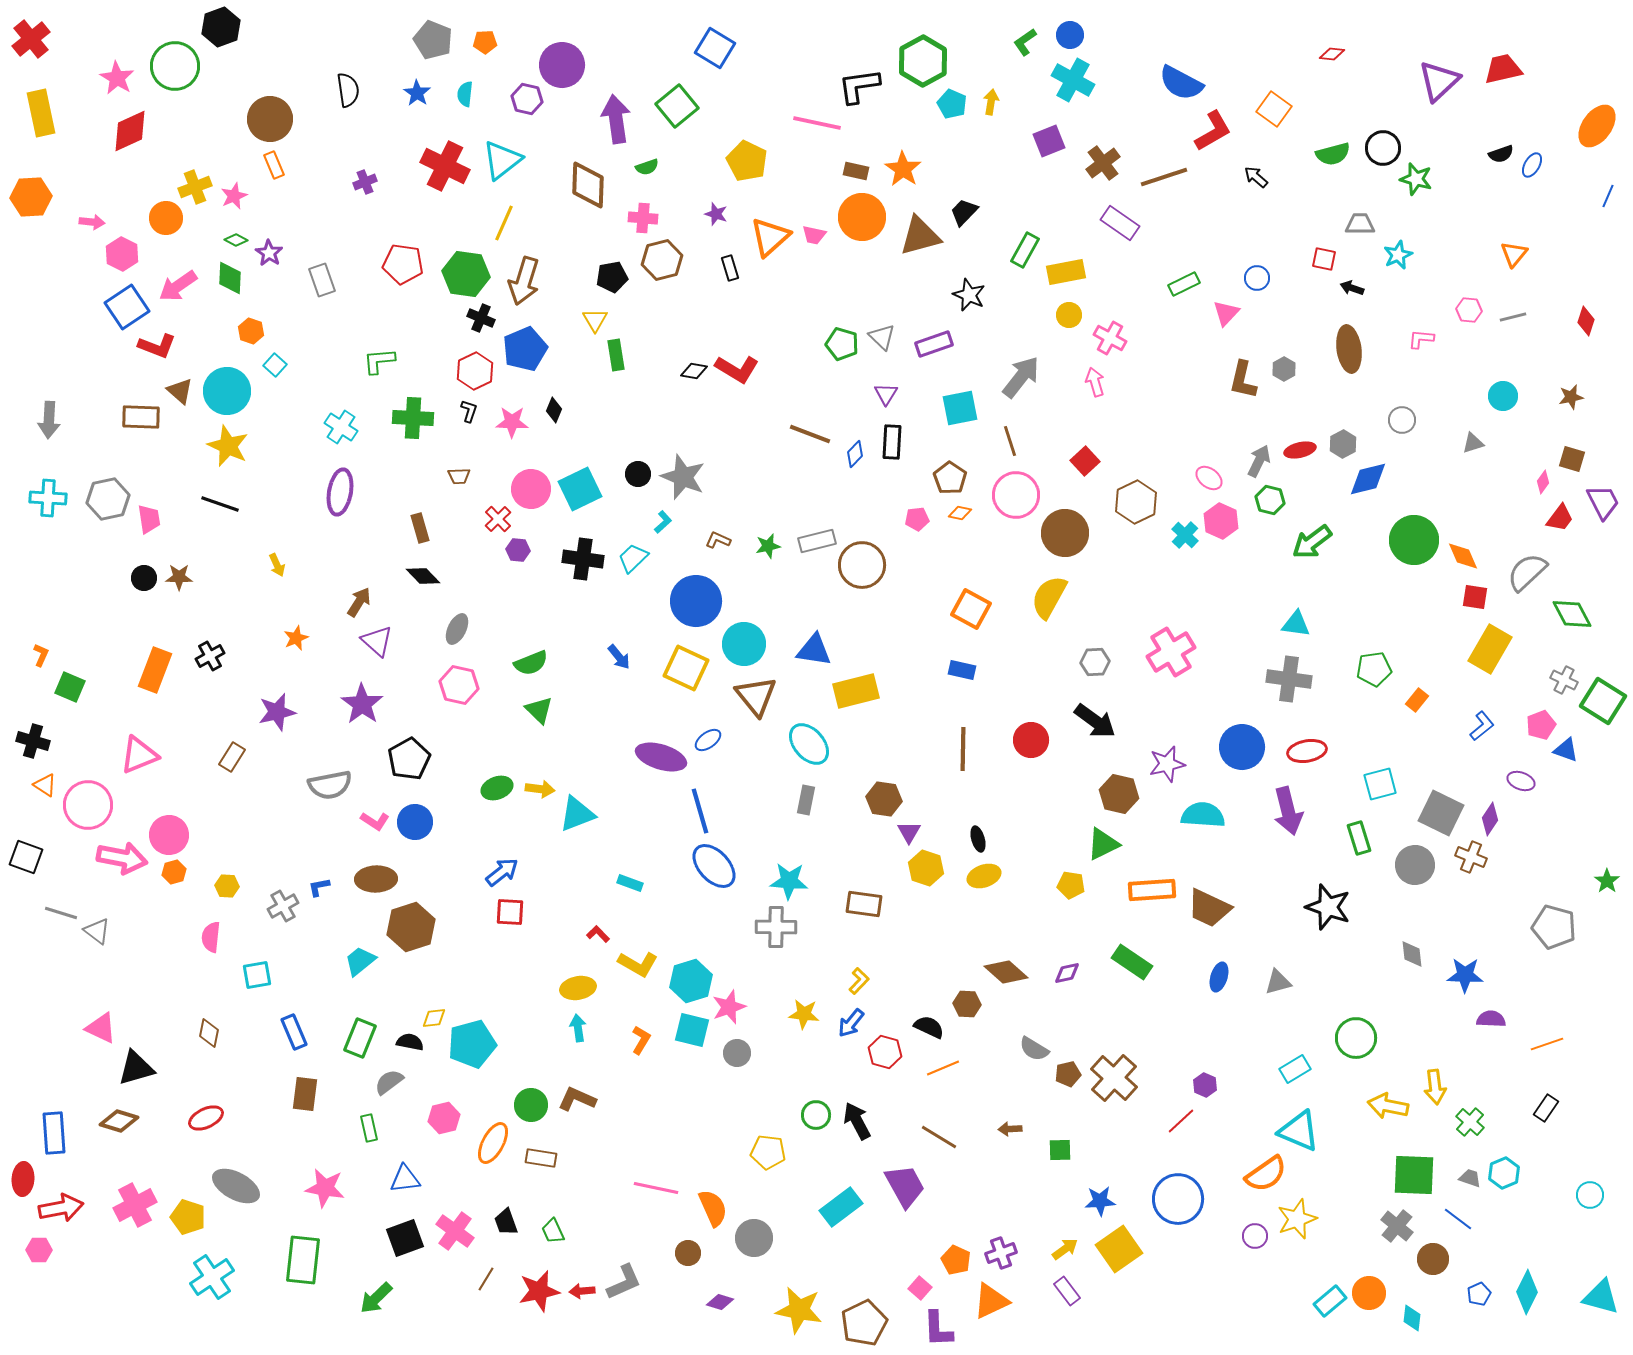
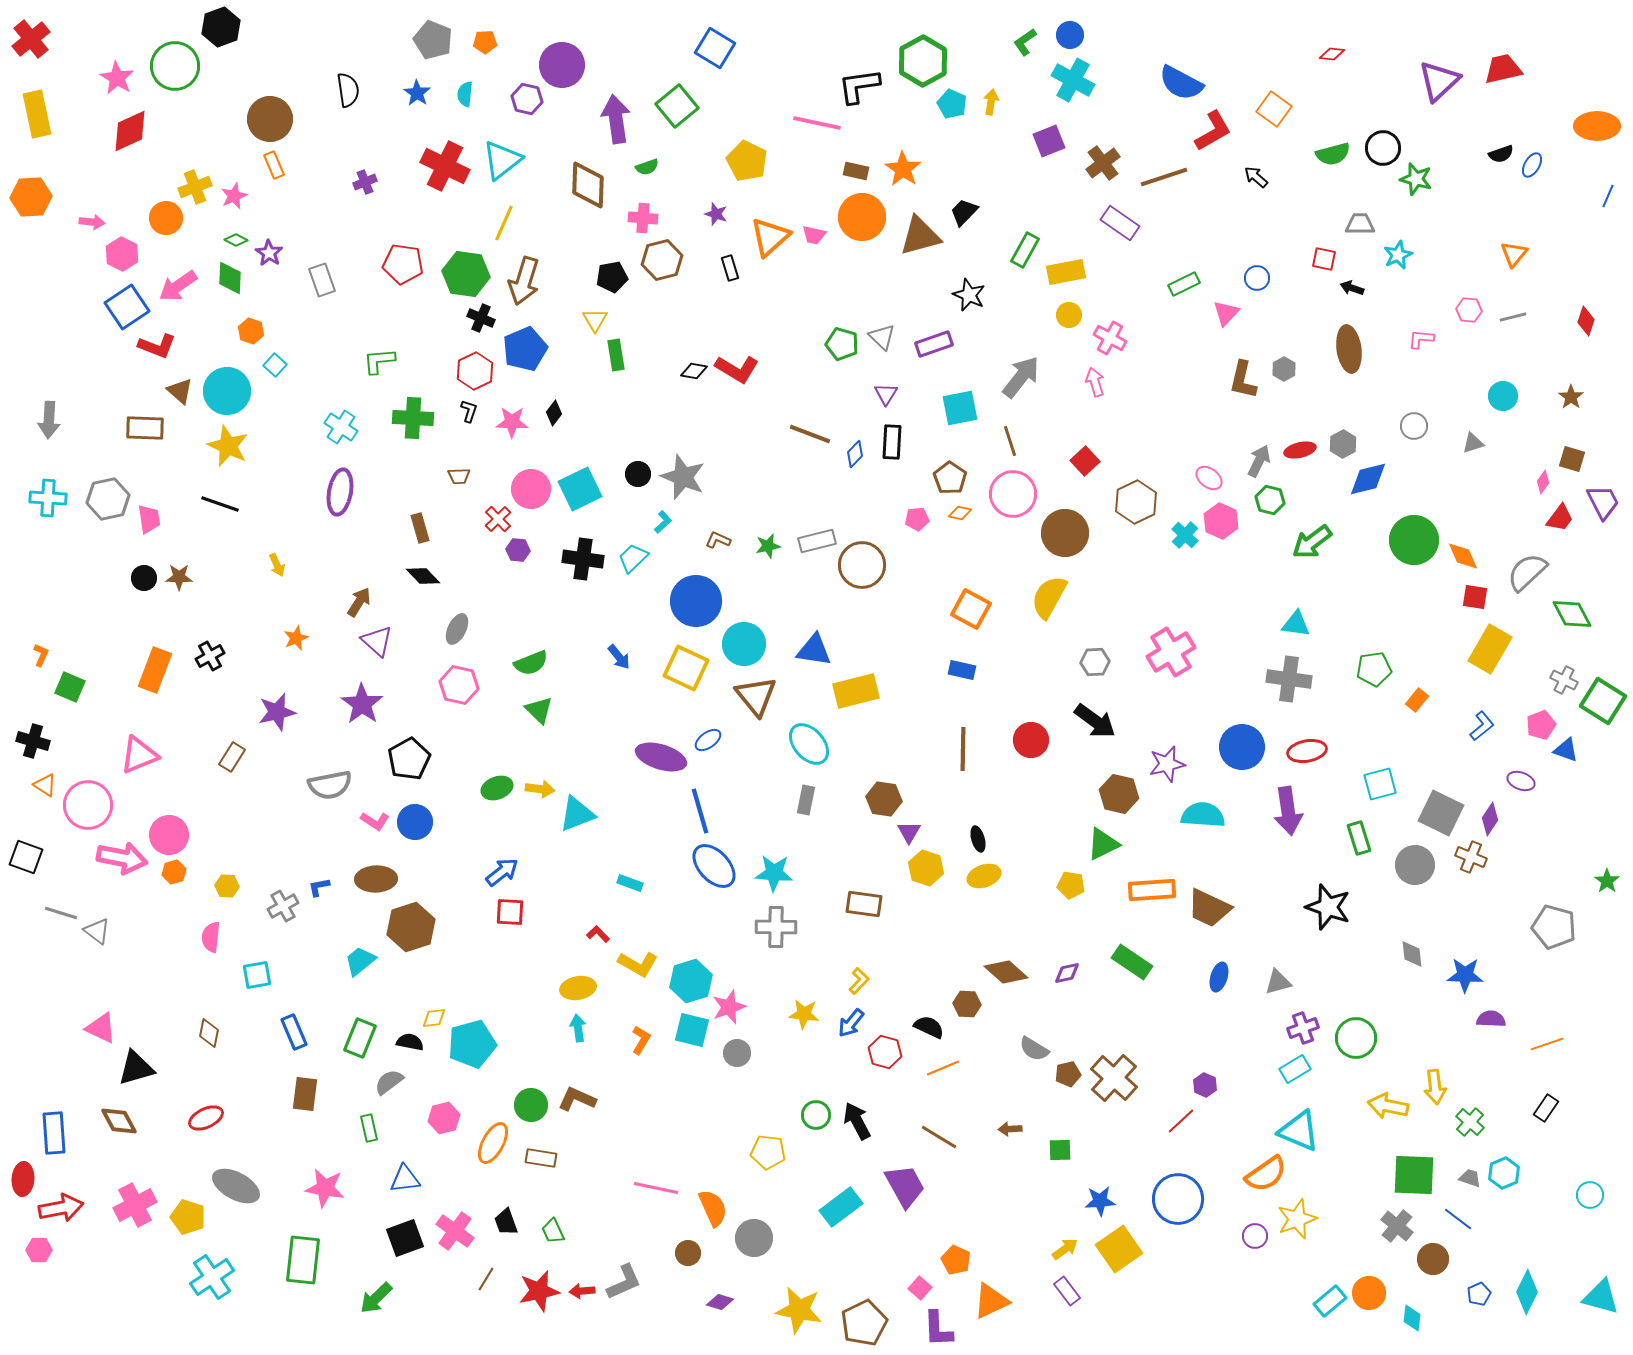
yellow rectangle at (41, 113): moved 4 px left, 1 px down
orange ellipse at (1597, 126): rotated 54 degrees clockwise
brown star at (1571, 397): rotated 25 degrees counterclockwise
black diamond at (554, 410): moved 3 px down; rotated 15 degrees clockwise
brown rectangle at (141, 417): moved 4 px right, 11 px down
gray circle at (1402, 420): moved 12 px right, 6 px down
pink circle at (1016, 495): moved 3 px left, 1 px up
purple arrow at (1288, 811): rotated 6 degrees clockwise
cyan star at (789, 881): moved 15 px left, 8 px up
brown diamond at (119, 1121): rotated 45 degrees clockwise
purple cross at (1001, 1253): moved 302 px right, 225 px up
